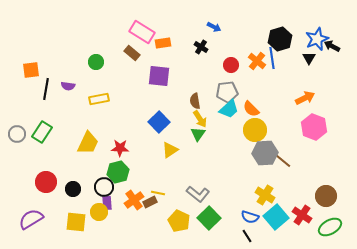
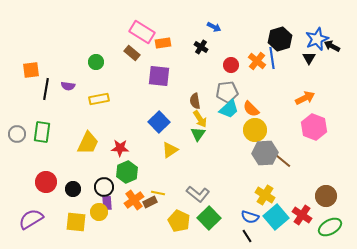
green rectangle at (42, 132): rotated 25 degrees counterclockwise
green hexagon at (118, 172): moved 9 px right; rotated 10 degrees counterclockwise
